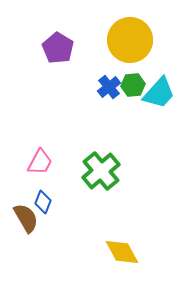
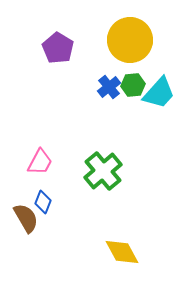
green cross: moved 2 px right
